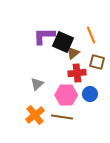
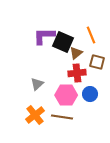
brown triangle: moved 3 px right
